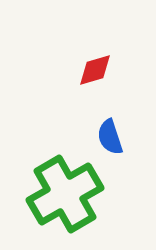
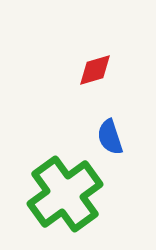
green cross: rotated 6 degrees counterclockwise
